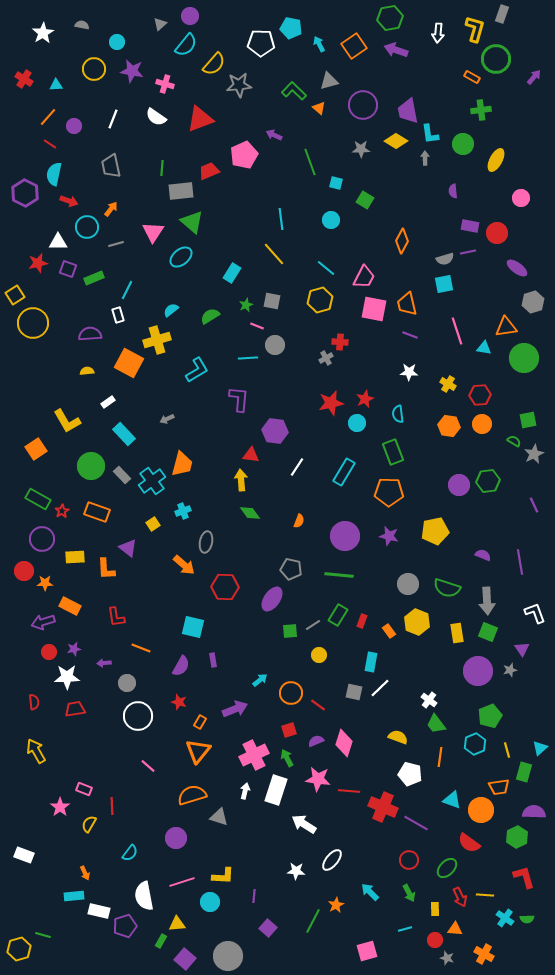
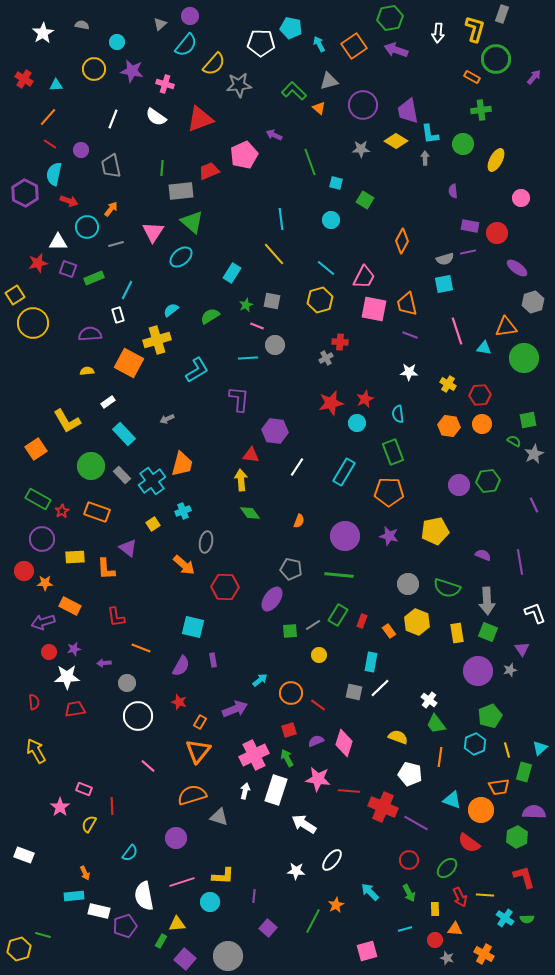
purple circle at (74, 126): moved 7 px right, 24 px down
